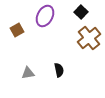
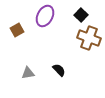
black square: moved 3 px down
brown cross: rotated 30 degrees counterclockwise
black semicircle: rotated 32 degrees counterclockwise
